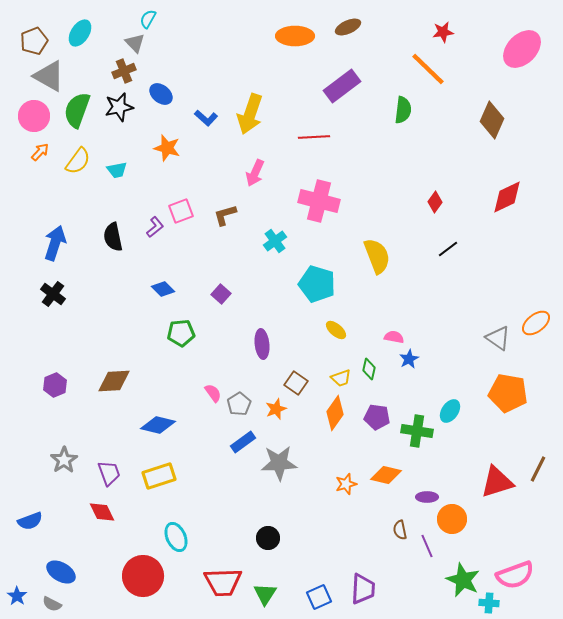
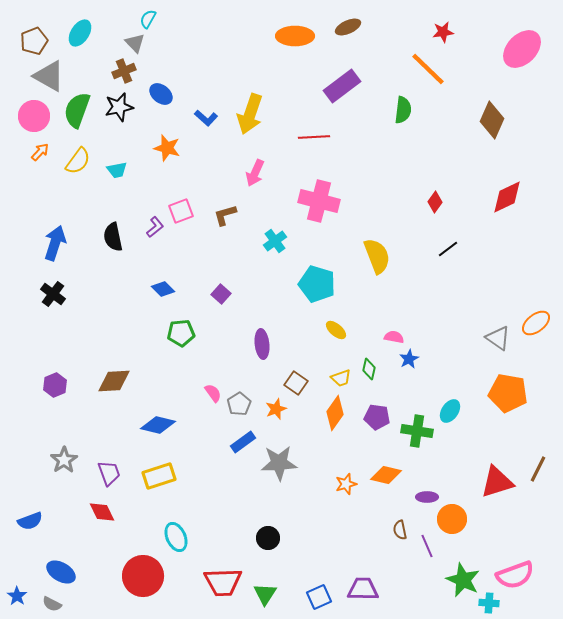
purple trapezoid at (363, 589): rotated 92 degrees counterclockwise
